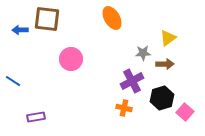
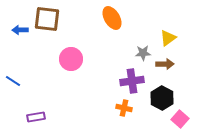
purple cross: rotated 20 degrees clockwise
black hexagon: rotated 15 degrees counterclockwise
pink square: moved 5 px left, 7 px down
